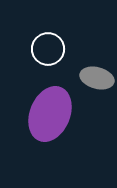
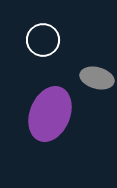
white circle: moved 5 px left, 9 px up
